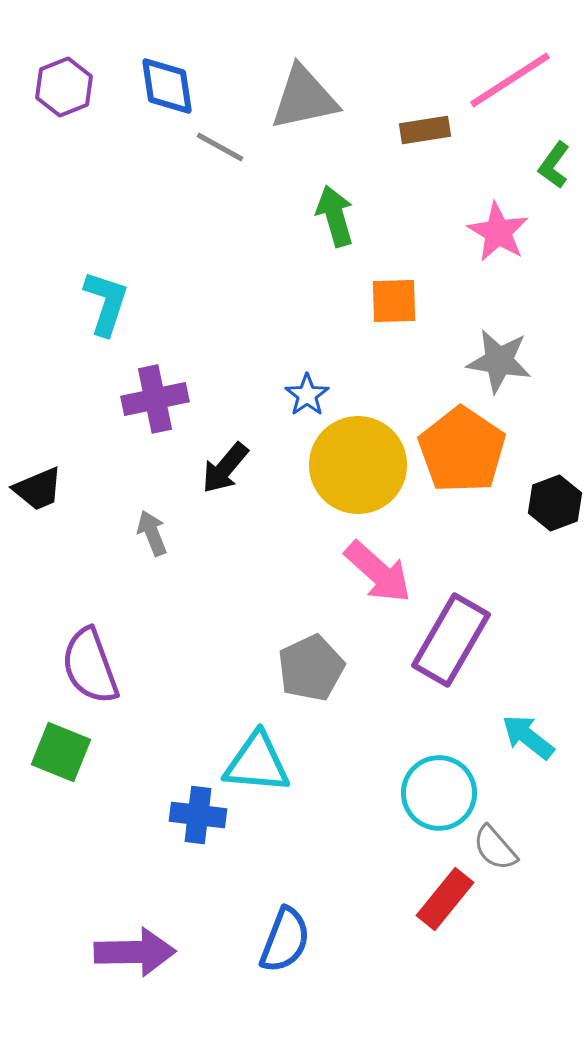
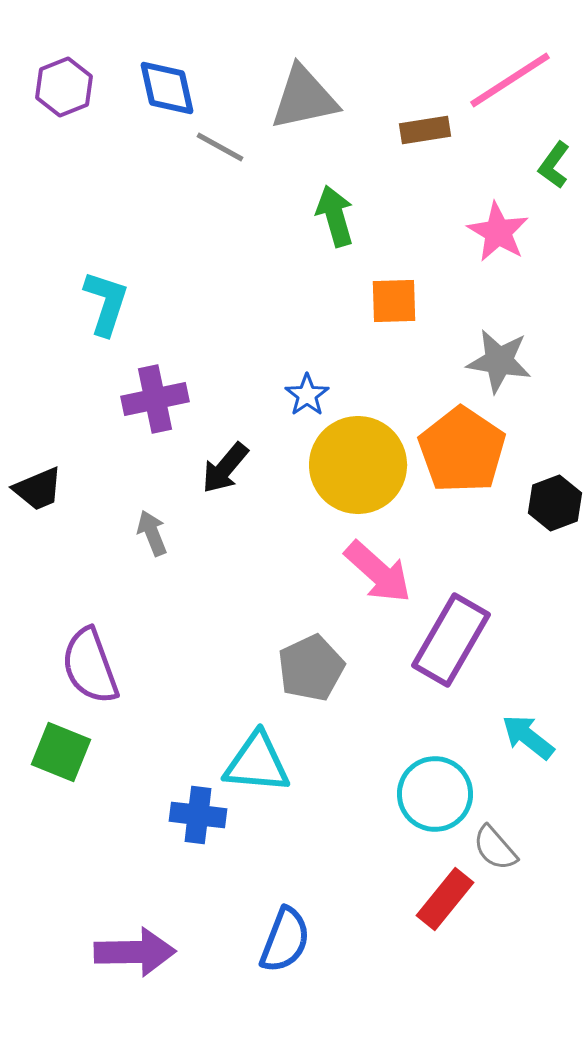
blue diamond: moved 2 px down; rotated 4 degrees counterclockwise
cyan circle: moved 4 px left, 1 px down
